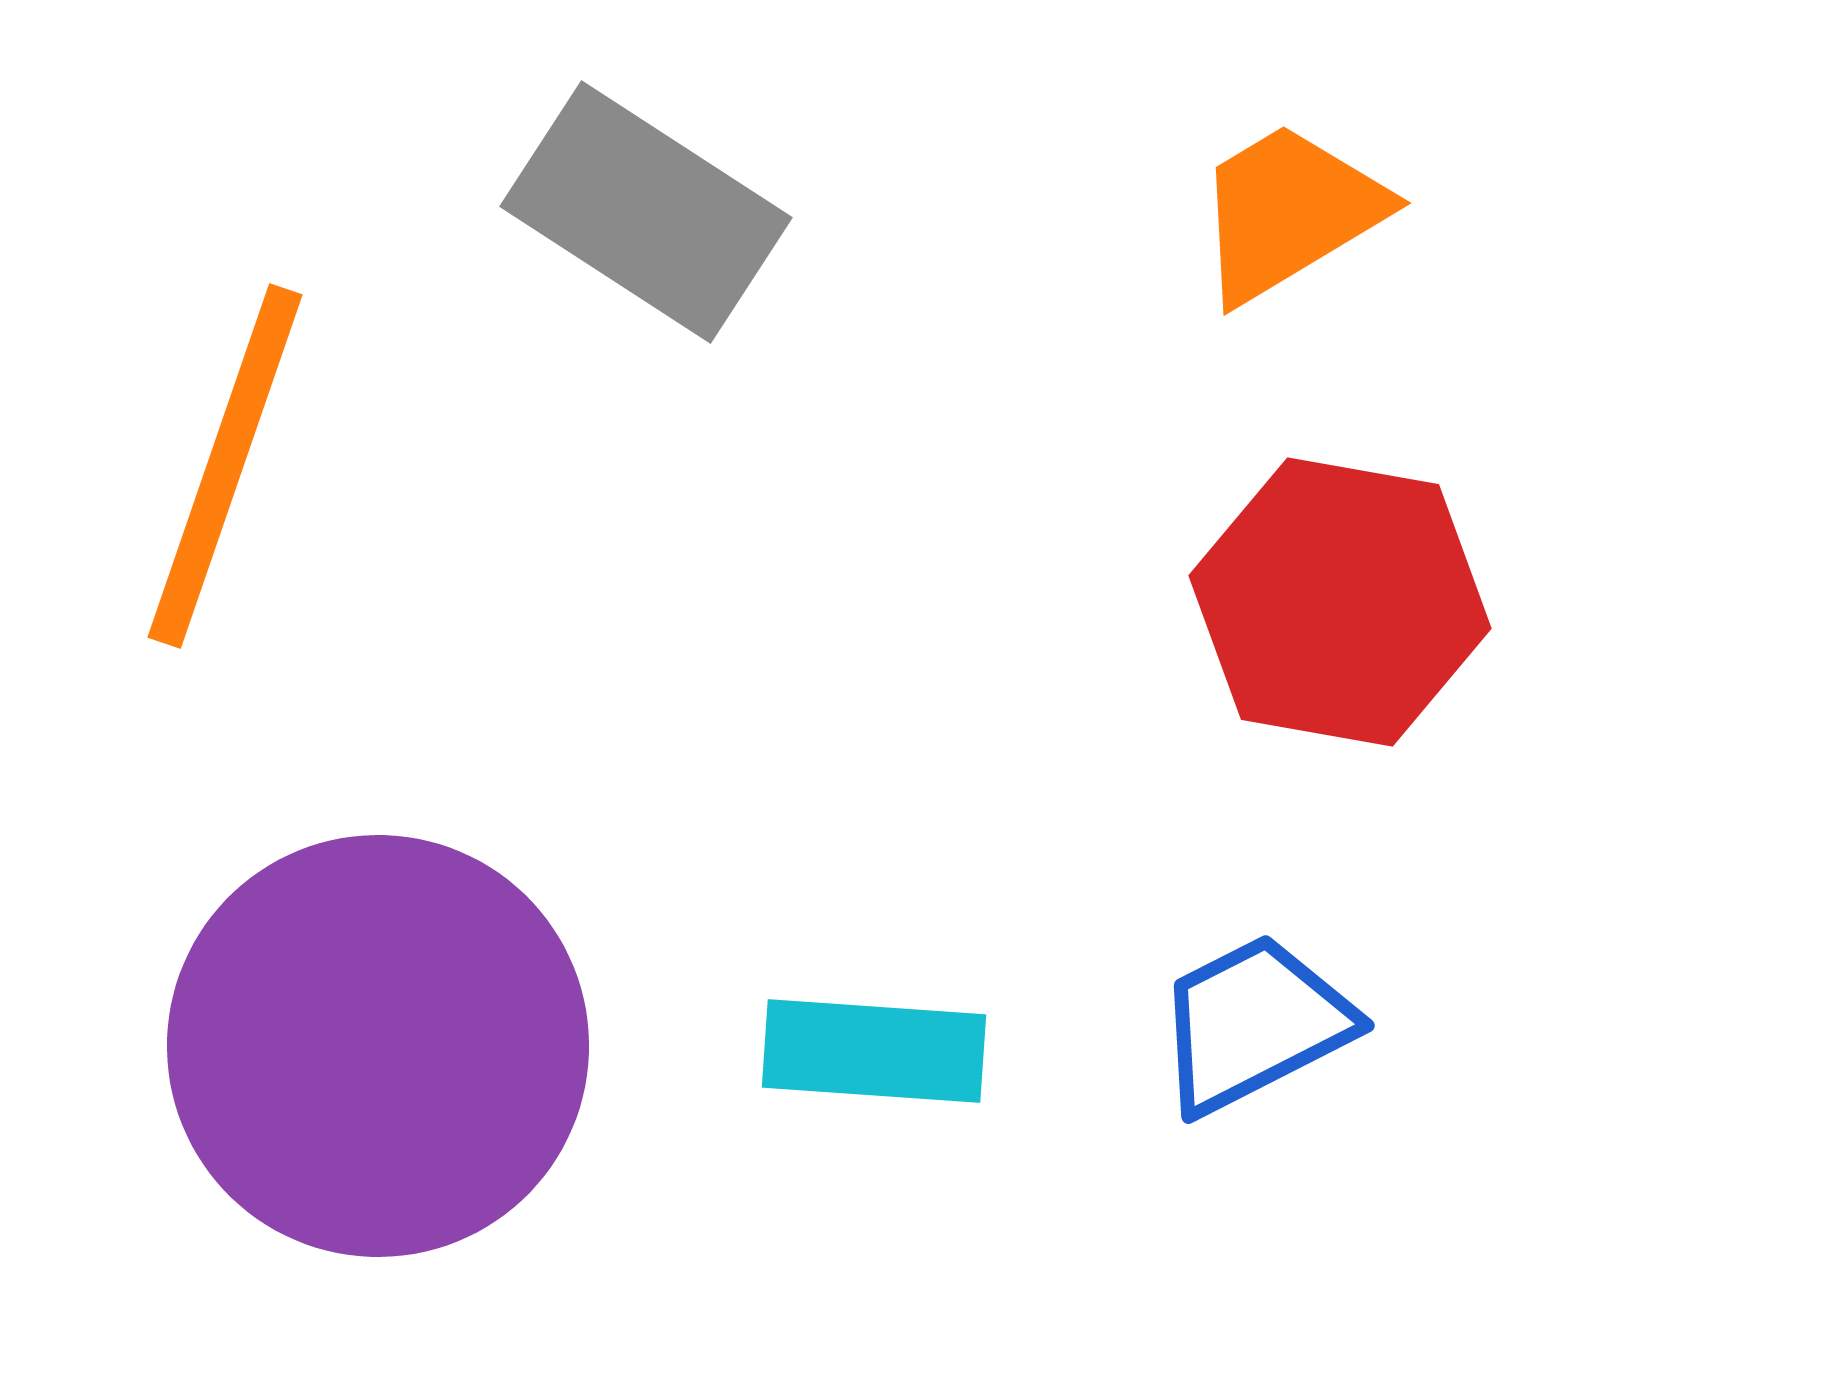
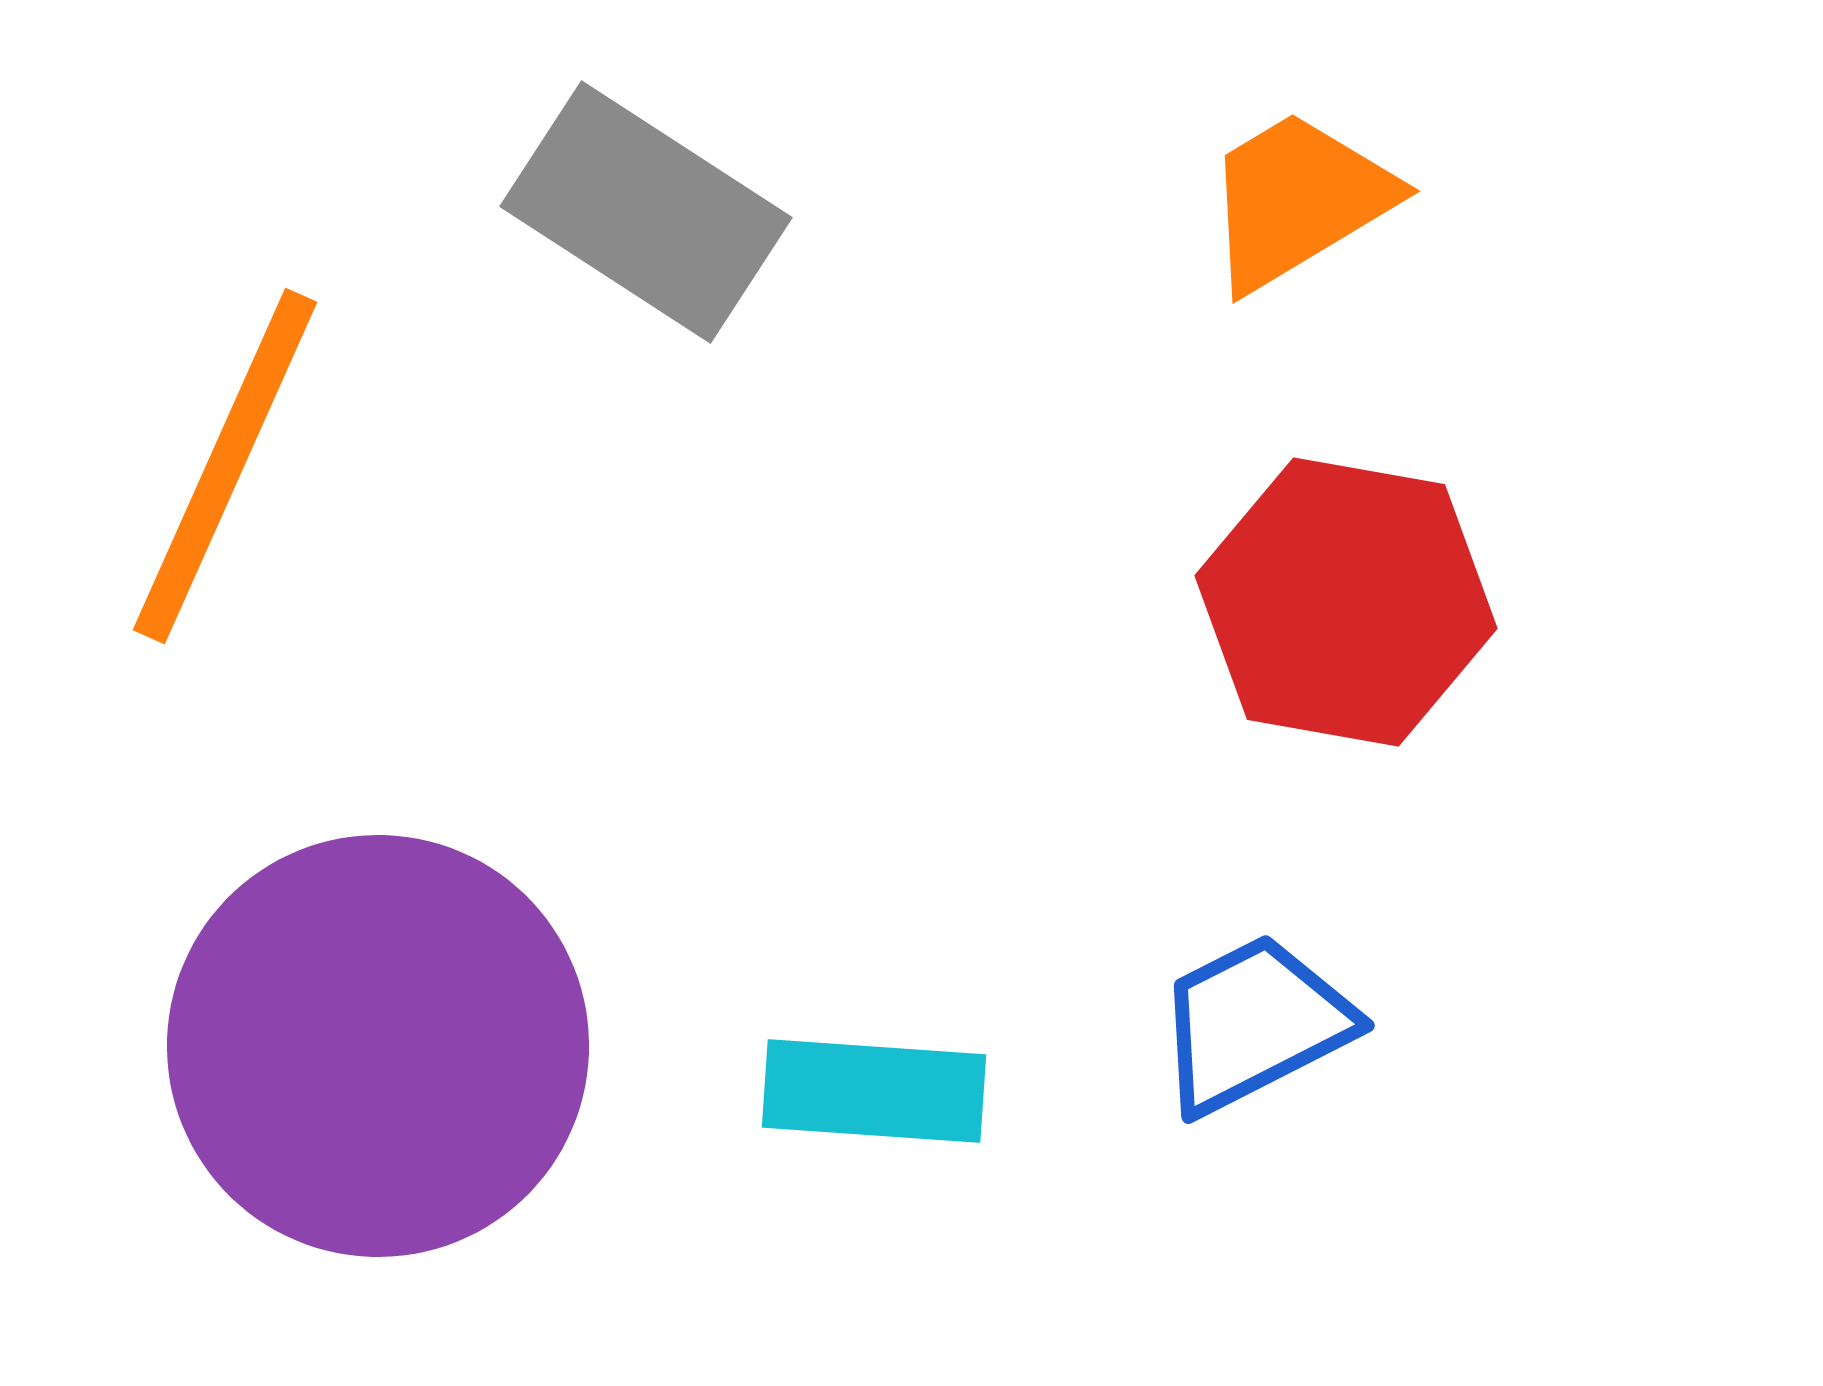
orange trapezoid: moved 9 px right, 12 px up
orange line: rotated 5 degrees clockwise
red hexagon: moved 6 px right
cyan rectangle: moved 40 px down
